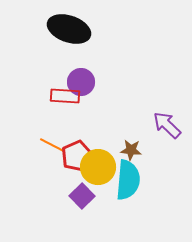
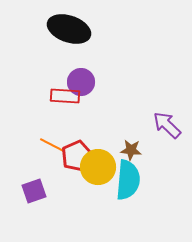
purple square: moved 48 px left, 5 px up; rotated 25 degrees clockwise
